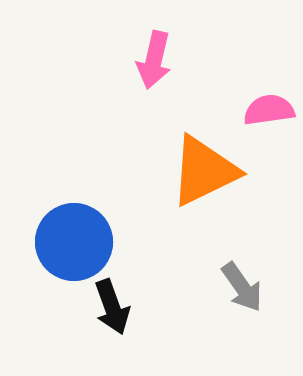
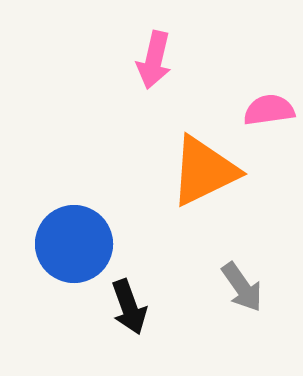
blue circle: moved 2 px down
black arrow: moved 17 px right
